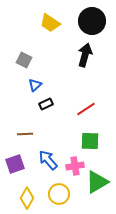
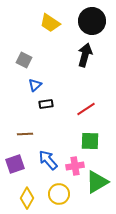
black rectangle: rotated 16 degrees clockwise
